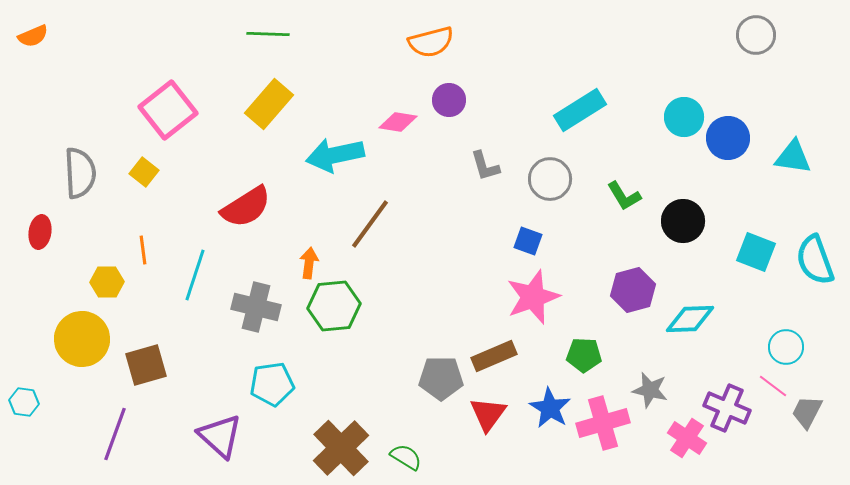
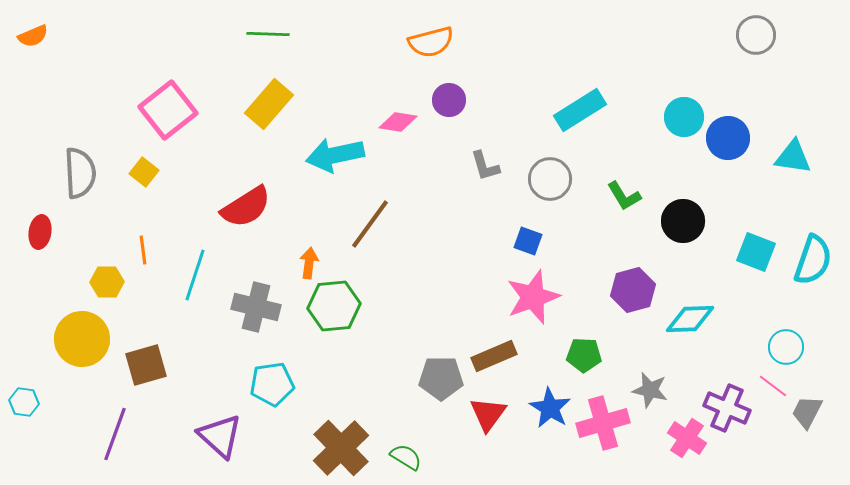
cyan semicircle at (815, 260): moved 2 px left; rotated 141 degrees counterclockwise
